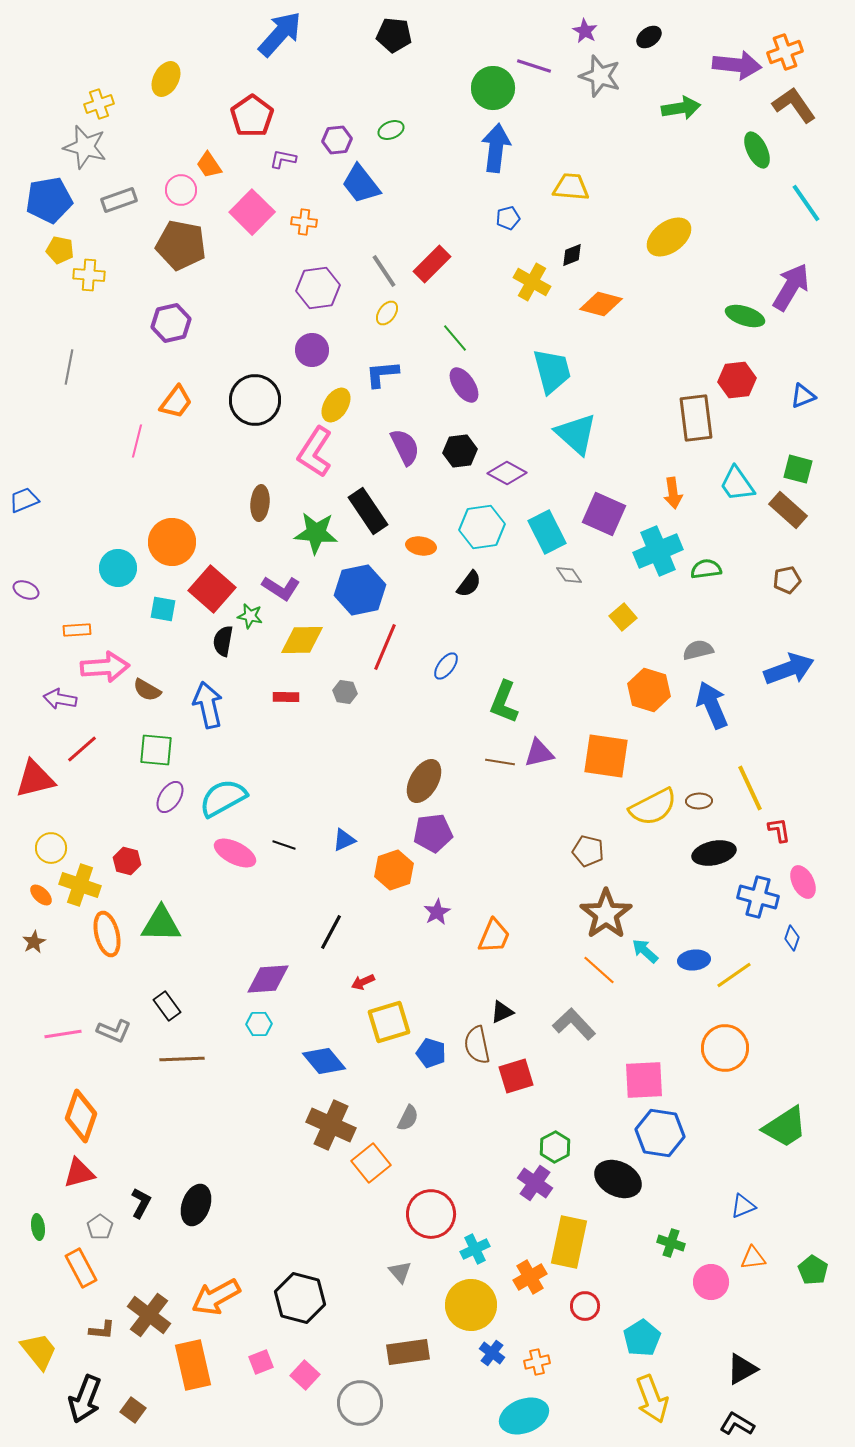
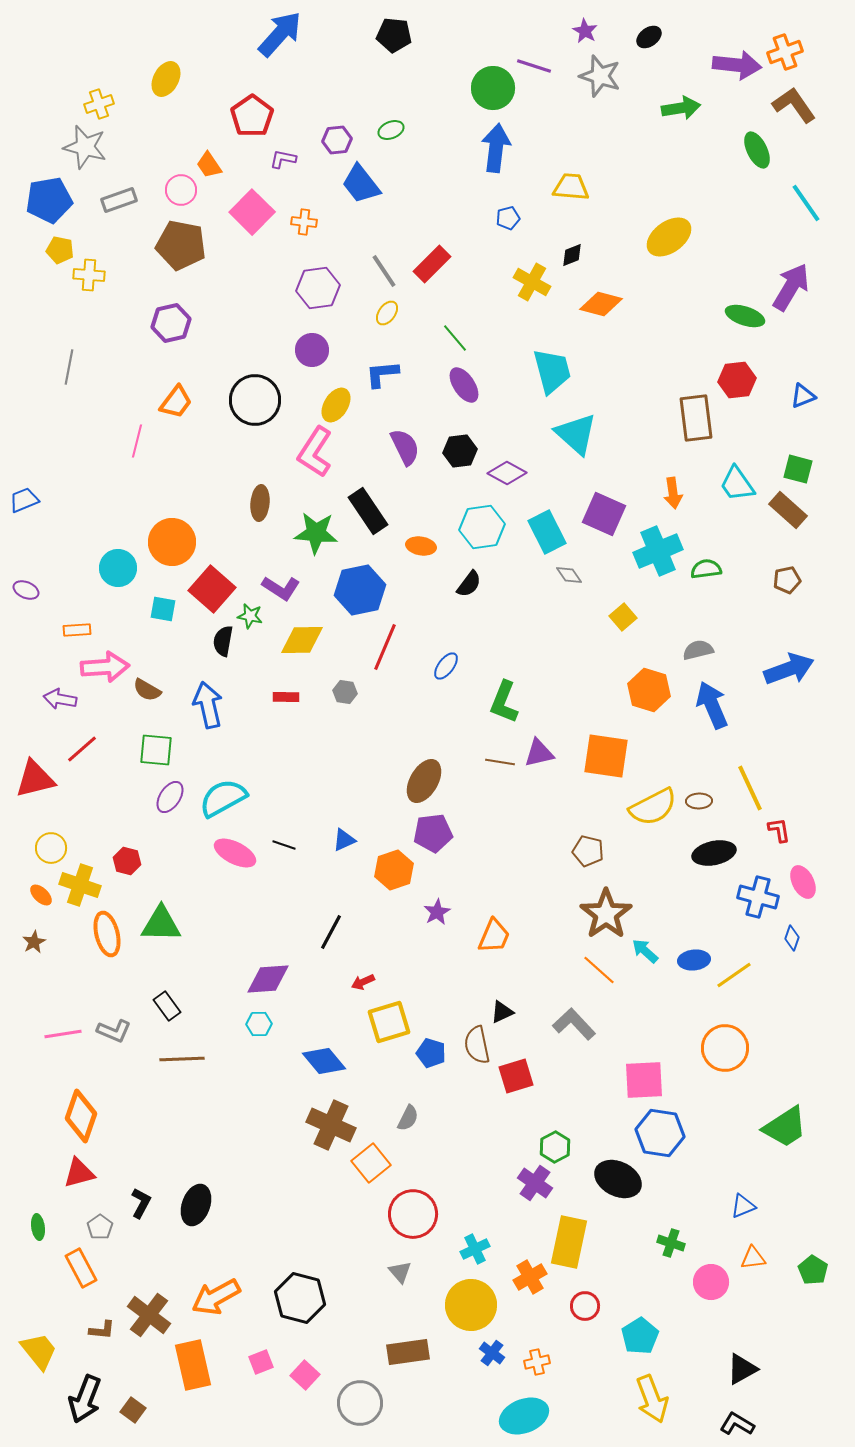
red circle at (431, 1214): moved 18 px left
cyan pentagon at (642, 1338): moved 2 px left, 2 px up
